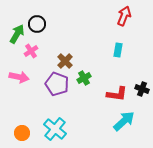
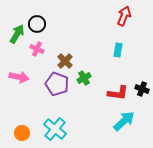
pink cross: moved 6 px right, 2 px up; rotated 32 degrees counterclockwise
red L-shape: moved 1 px right, 1 px up
